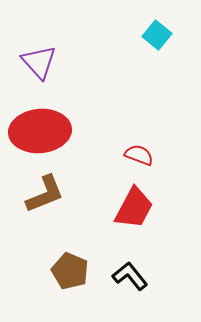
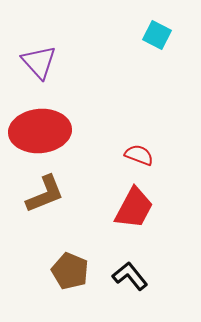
cyan square: rotated 12 degrees counterclockwise
